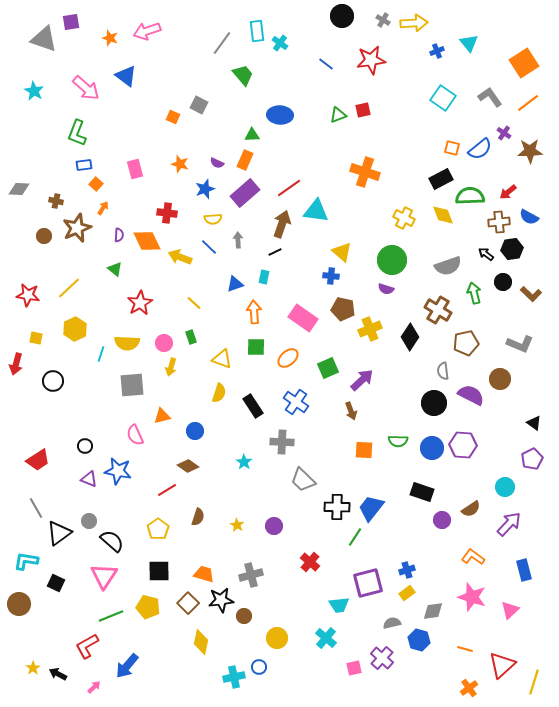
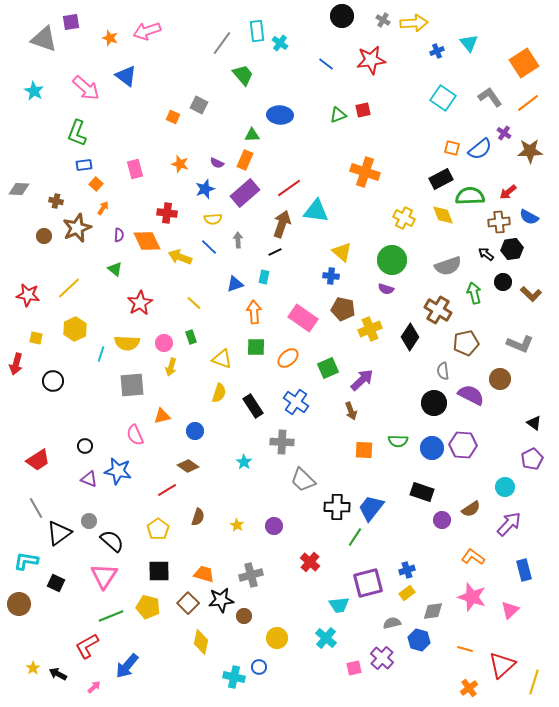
cyan cross at (234, 677): rotated 25 degrees clockwise
